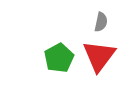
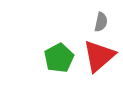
red triangle: rotated 12 degrees clockwise
